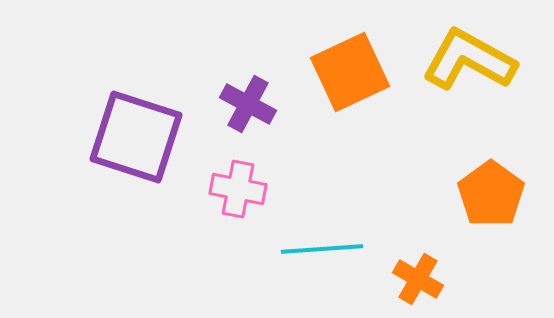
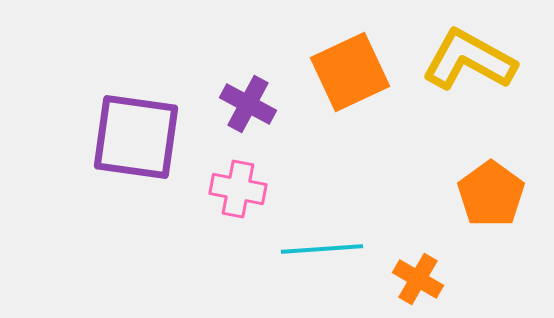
purple square: rotated 10 degrees counterclockwise
